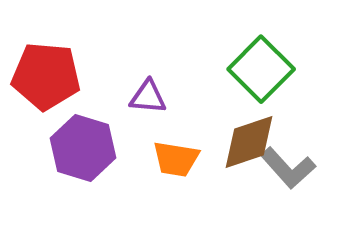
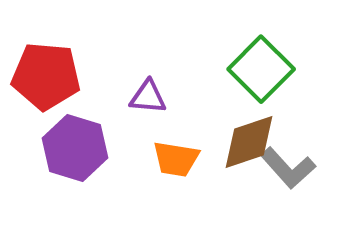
purple hexagon: moved 8 px left
